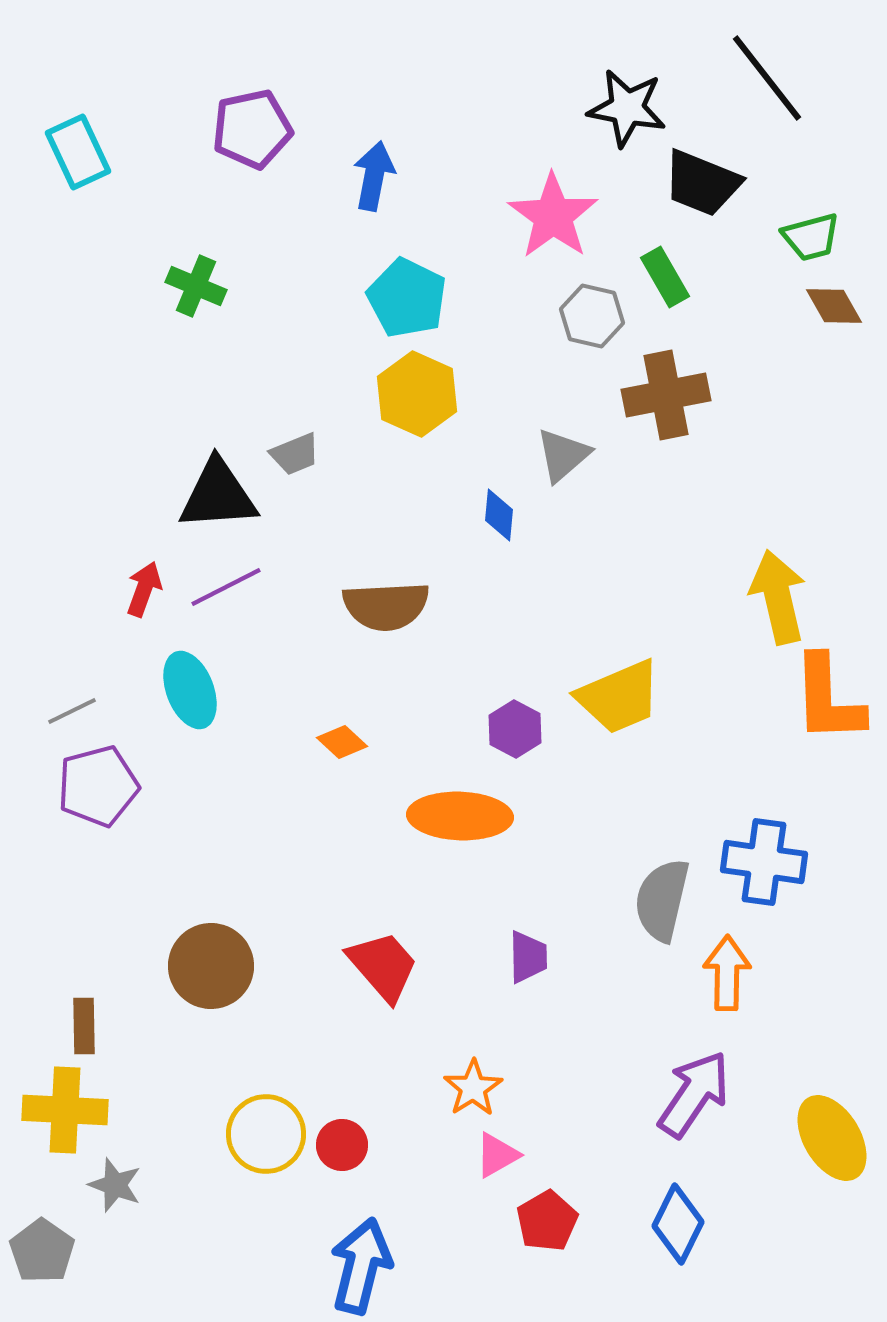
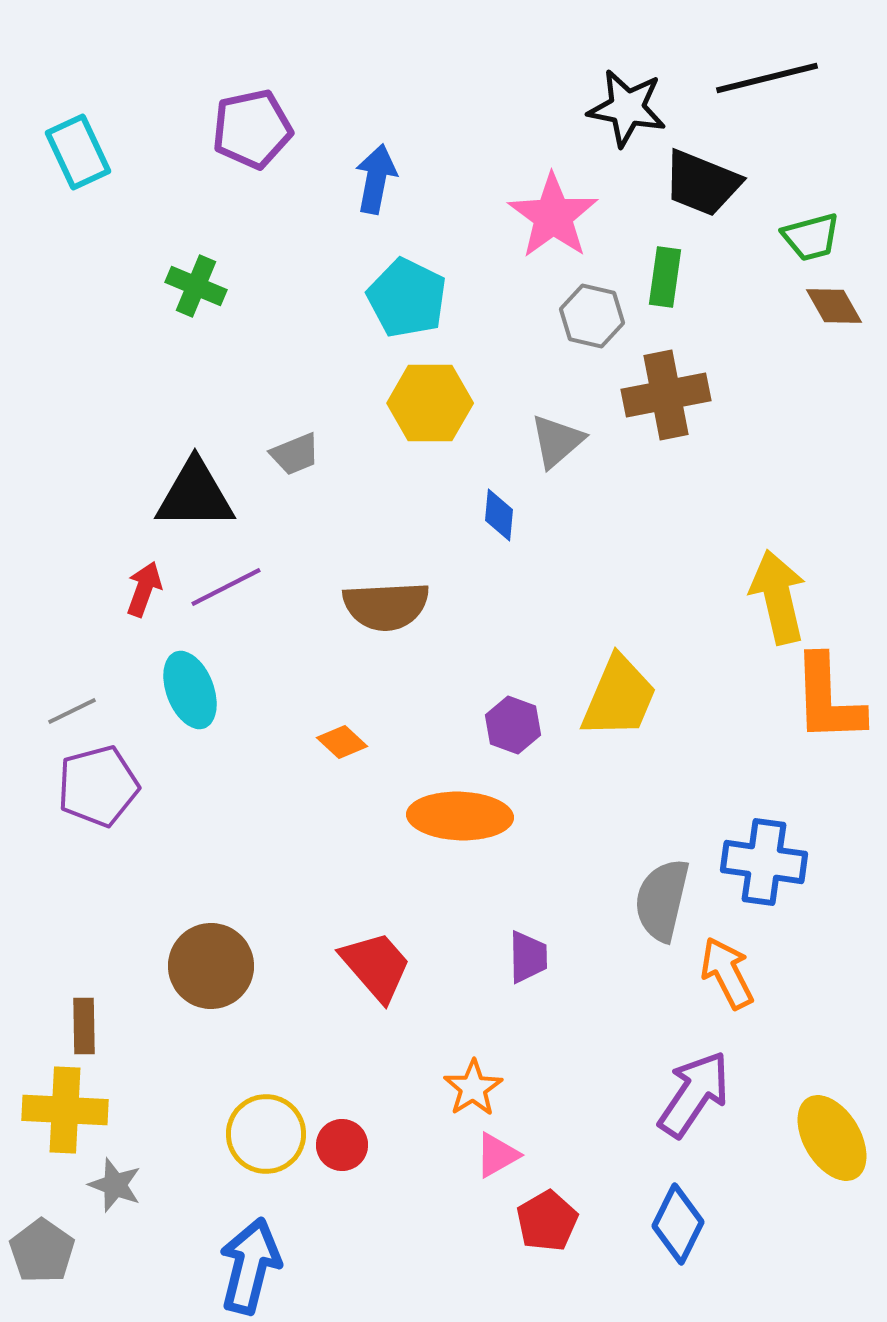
black line at (767, 78): rotated 66 degrees counterclockwise
blue arrow at (374, 176): moved 2 px right, 3 px down
green rectangle at (665, 277): rotated 38 degrees clockwise
yellow hexagon at (417, 394): moved 13 px right, 9 px down; rotated 24 degrees counterclockwise
gray triangle at (563, 455): moved 6 px left, 14 px up
black triangle at (218, 495): moved 23 px left; rotated 4 degrees clockwise
yellow trapezoid at (619, 697): rotated 44 degrees counterclockwise
purple hexagon at (515, 729): moved 2 px left, 4 px up; rotated 8 degrees counterclockwise
red trapezoid at (383, 966): moved 7 px left
orange arrow at (727, 973): rotated 28 degrees counterclockwise
blue arrow at (361, 1266): moved 111 px left
